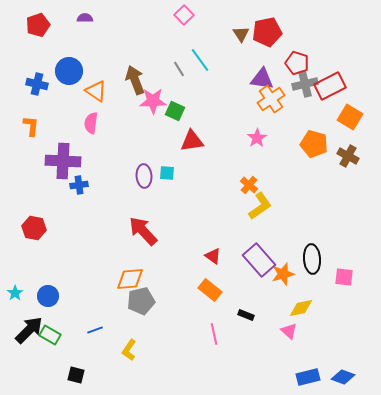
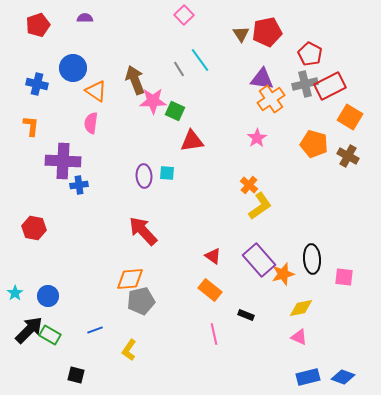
red pentagon at (297, 63): moved 13 px right, 9 px up; rotated 10 degrees clockwise
blue circle at (69, 71): moved 4 px right, 3 px up
pink triangle at (289, 331): moved 10 px right, 6 px down; rotated 18 degrees counterclockwise
